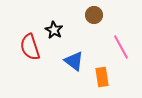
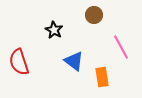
red semicircle: moved 11 px left, 15 px down
